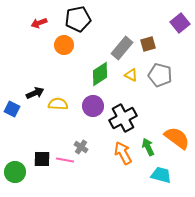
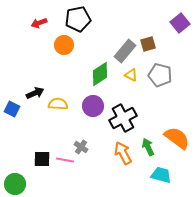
gray rectangle: moved 3 px right, 3 px down
green circle: moved 12 px down
